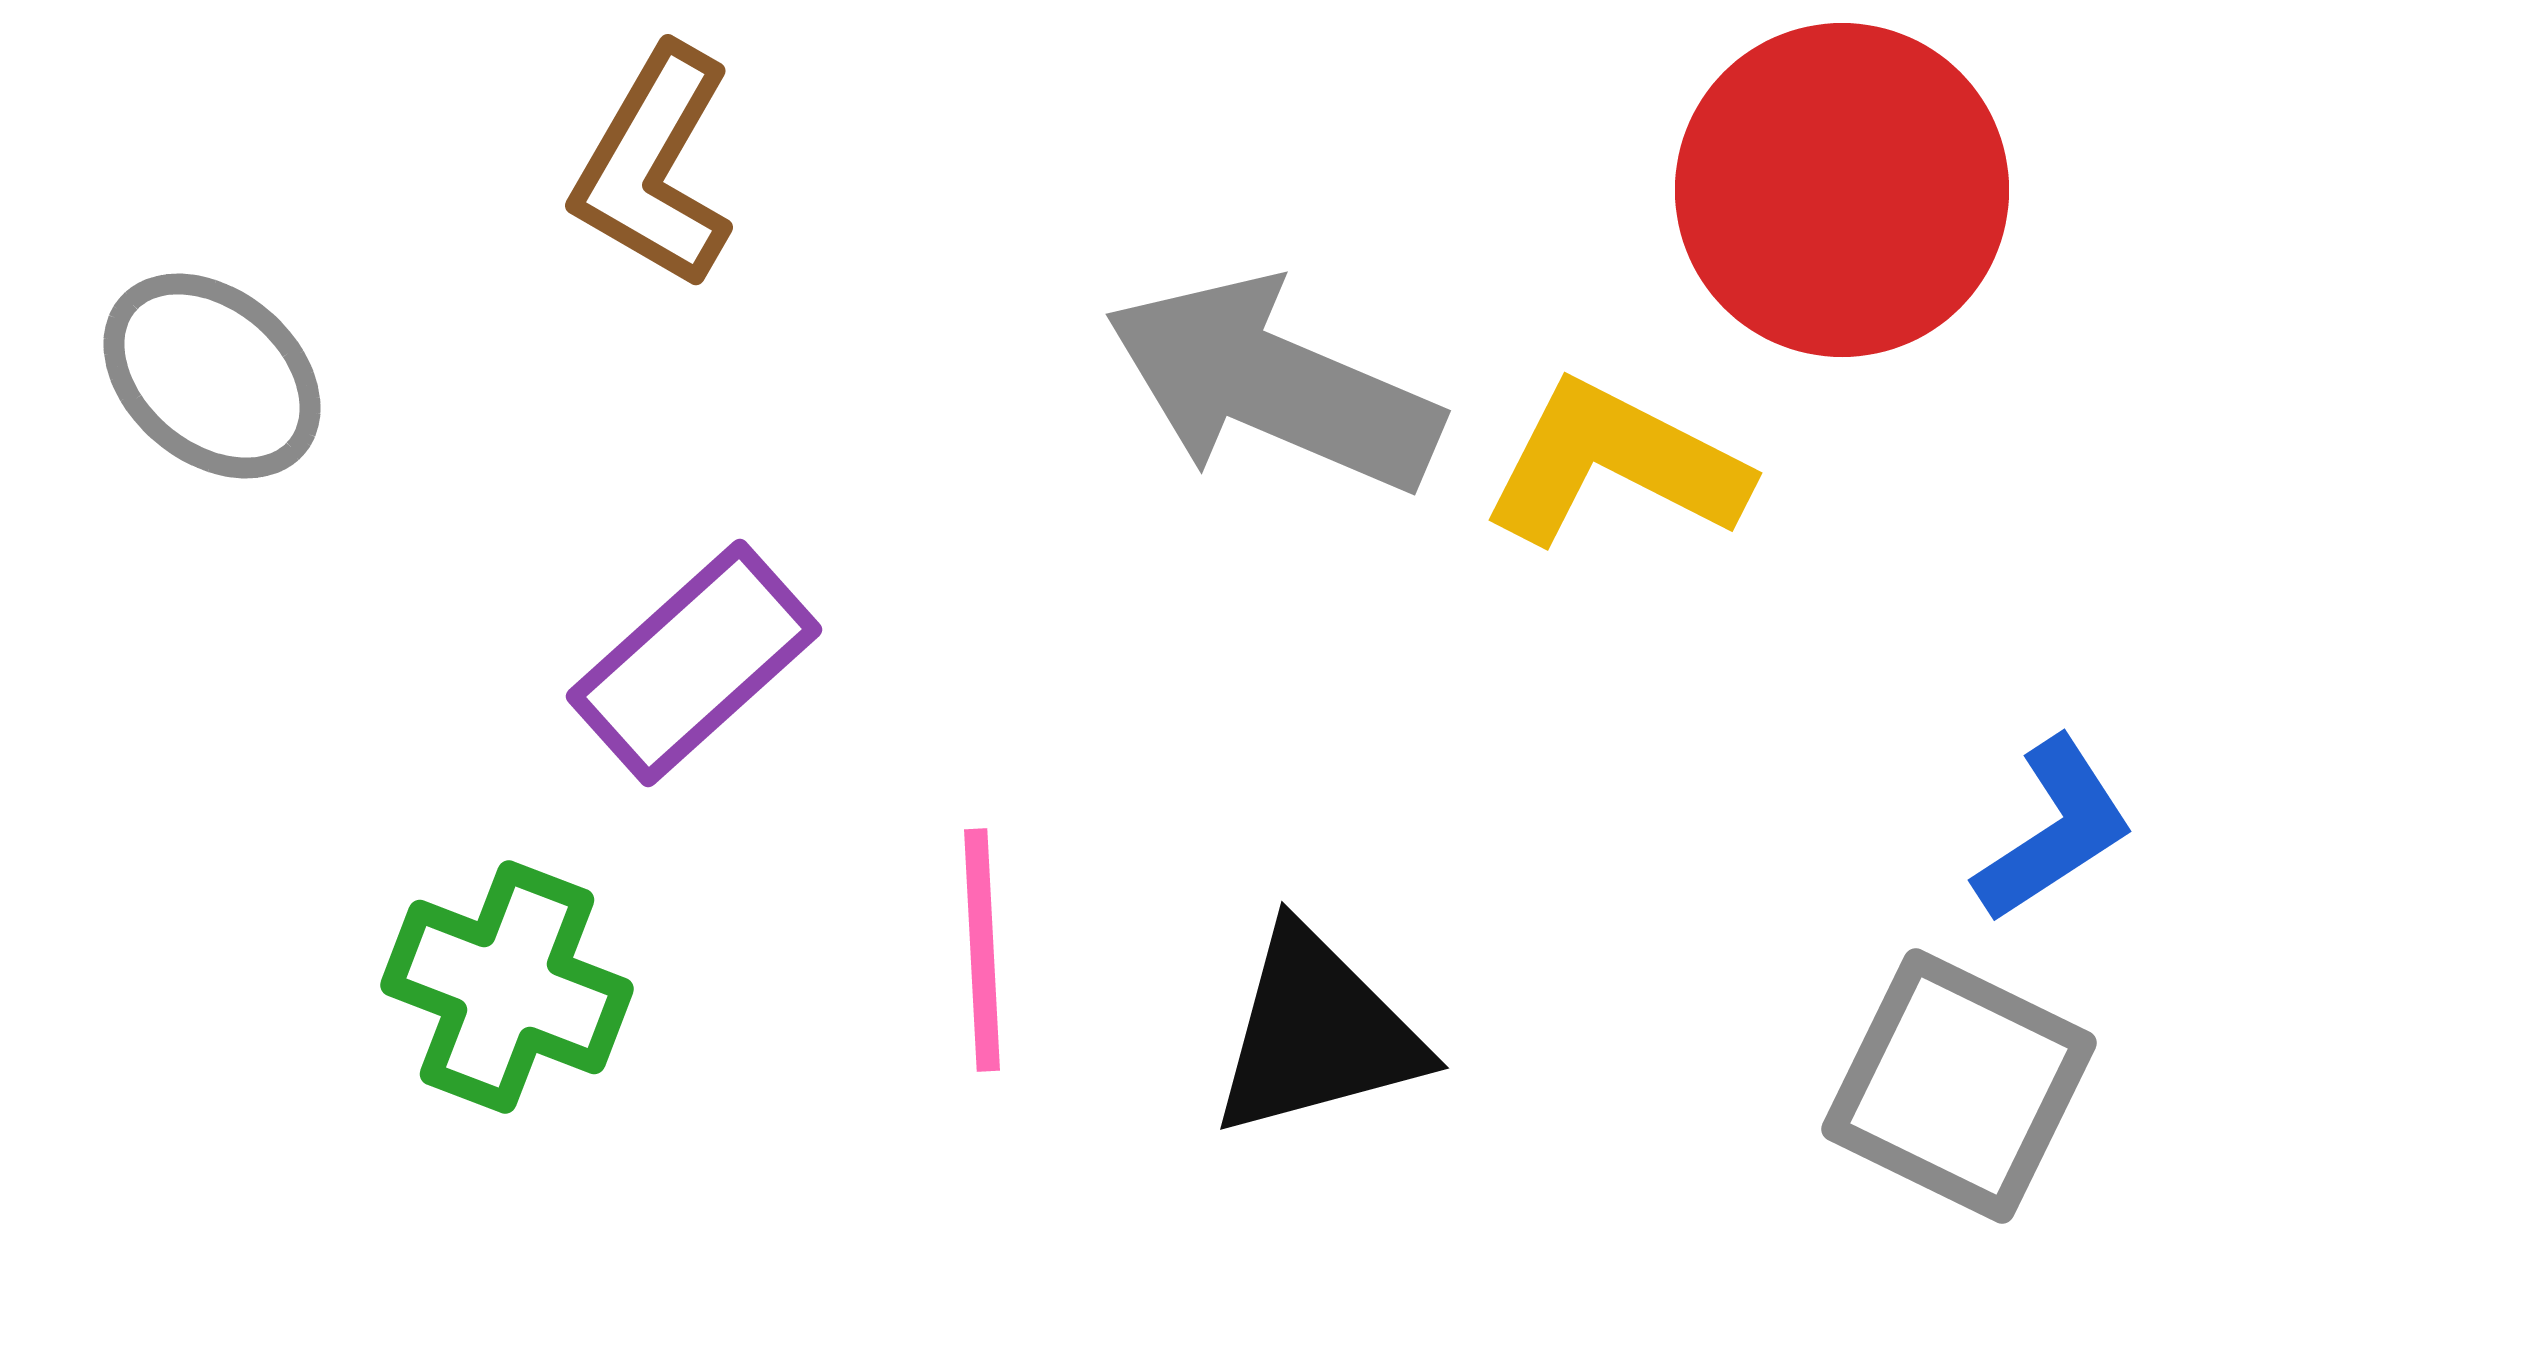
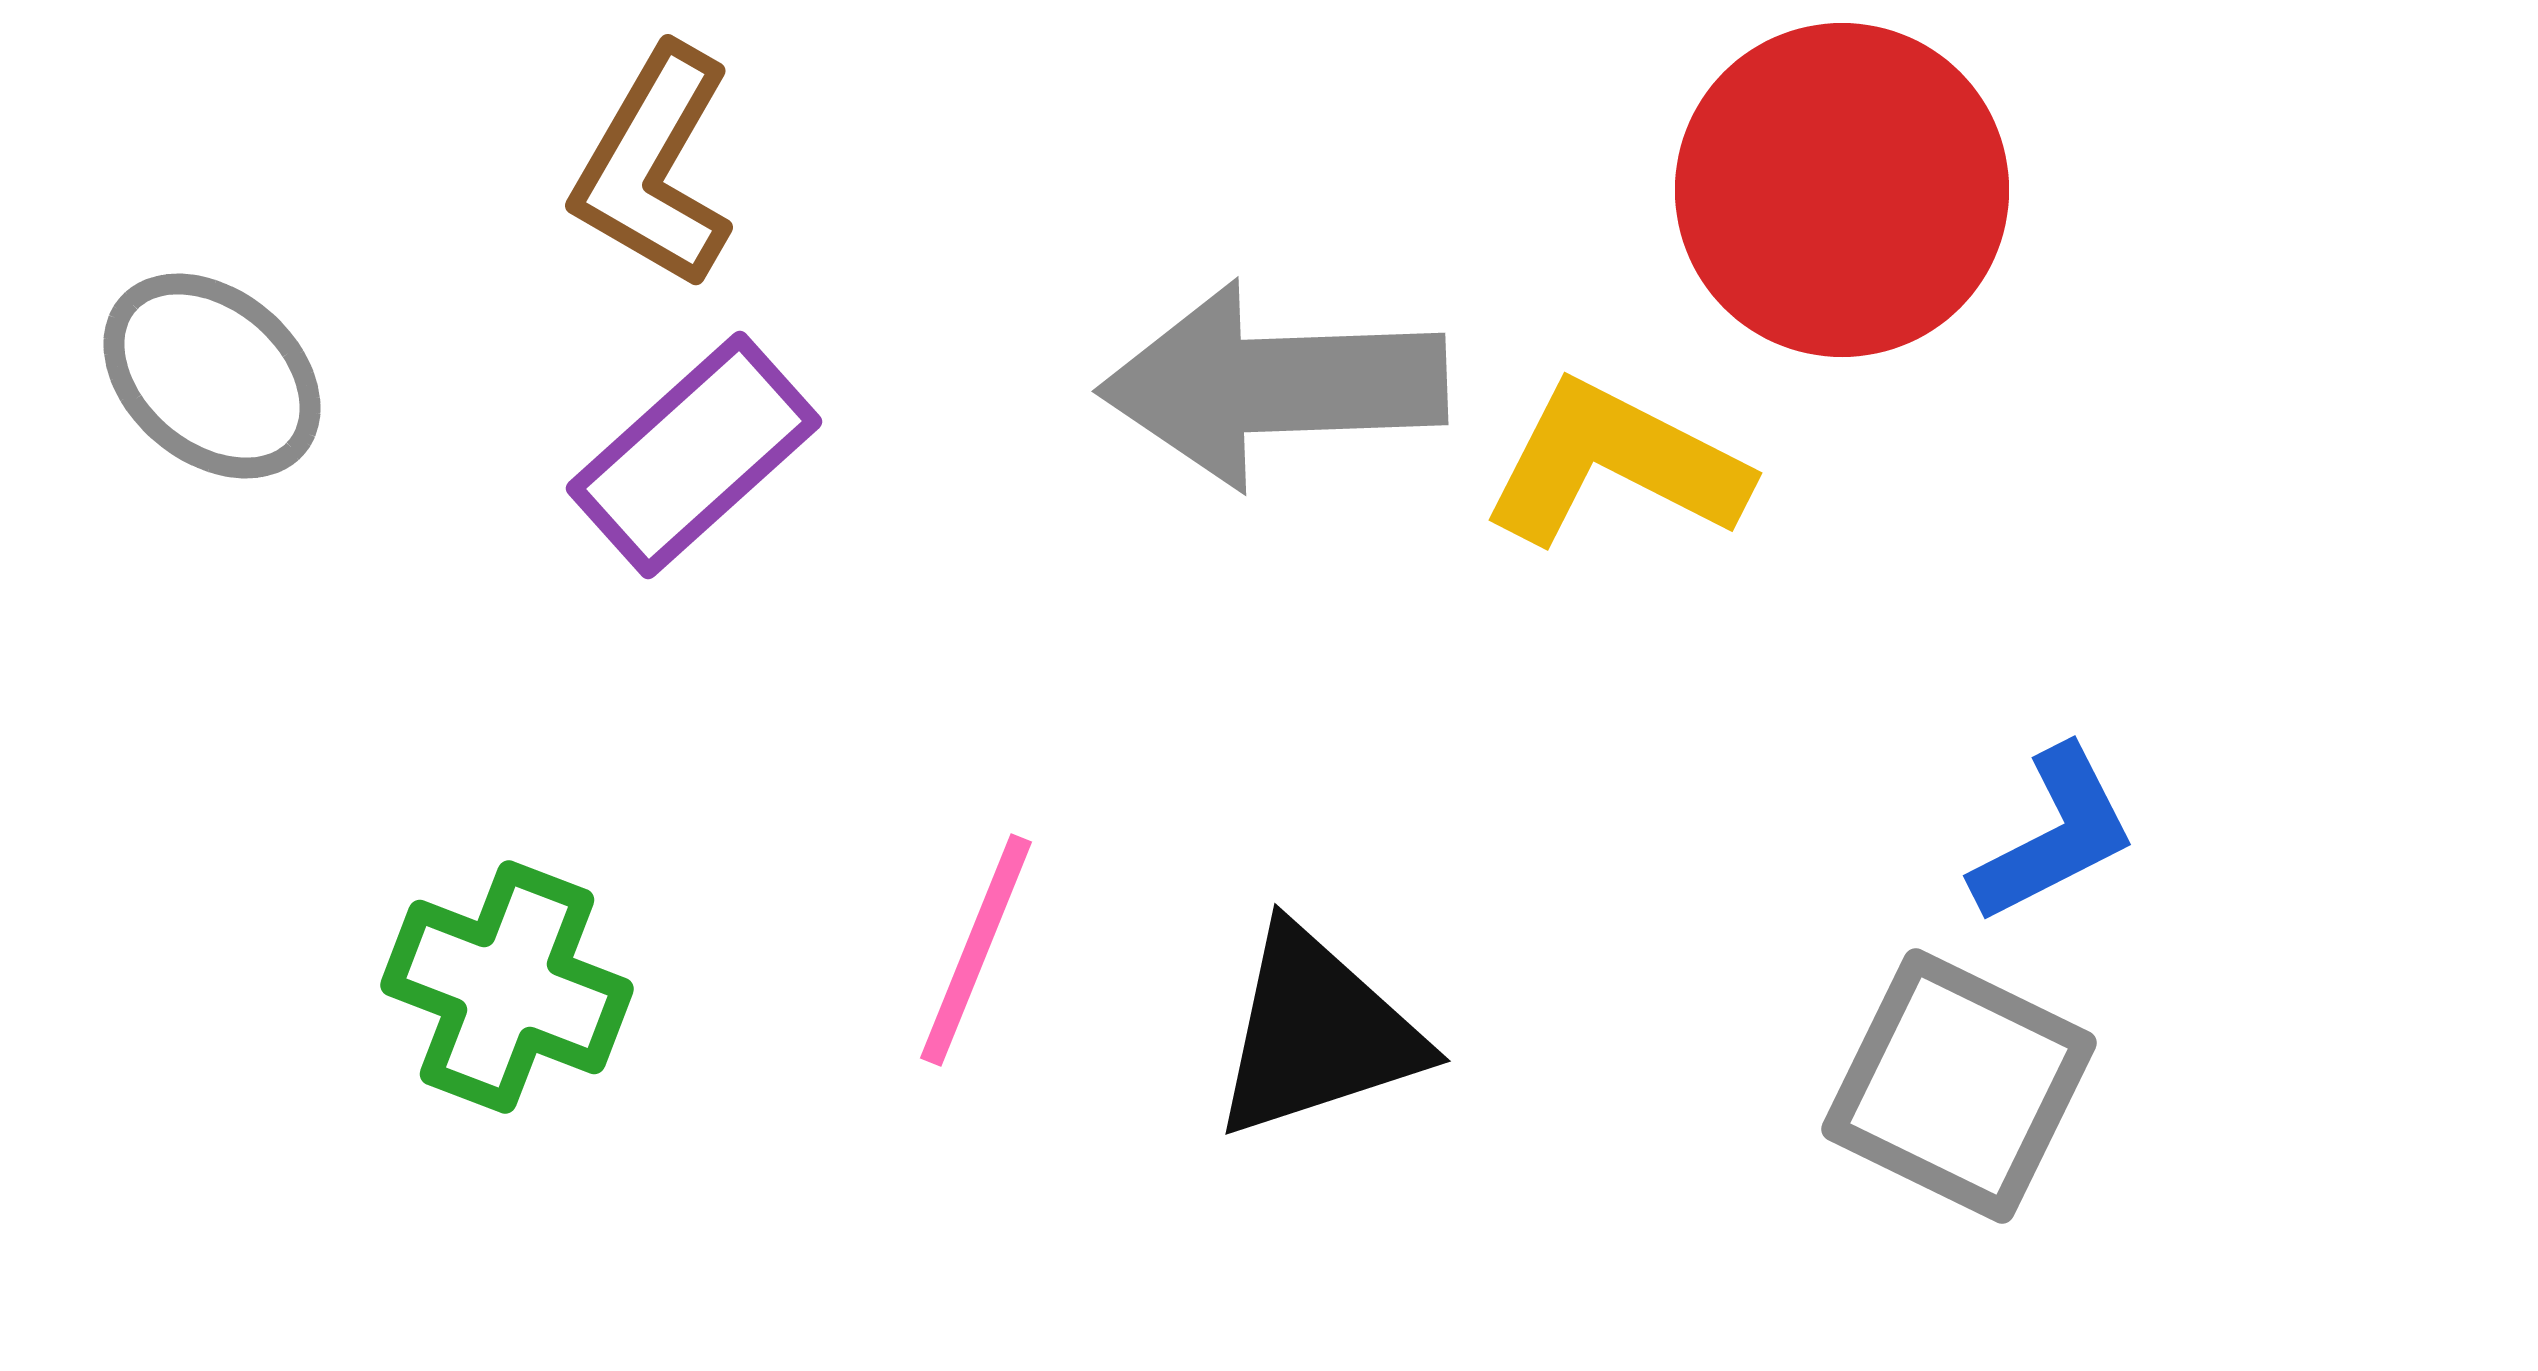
gray arrow: rotated 25 degrees counterclockwise
purple rectangle: moved 208 px up
blue L-shape: moved 5 px down; rotated 6 degrees clockwise
pink line: moved 6 px left; rotated 25 degrees clockwise
black triangle: rotated 3 degrees counterclockwise
